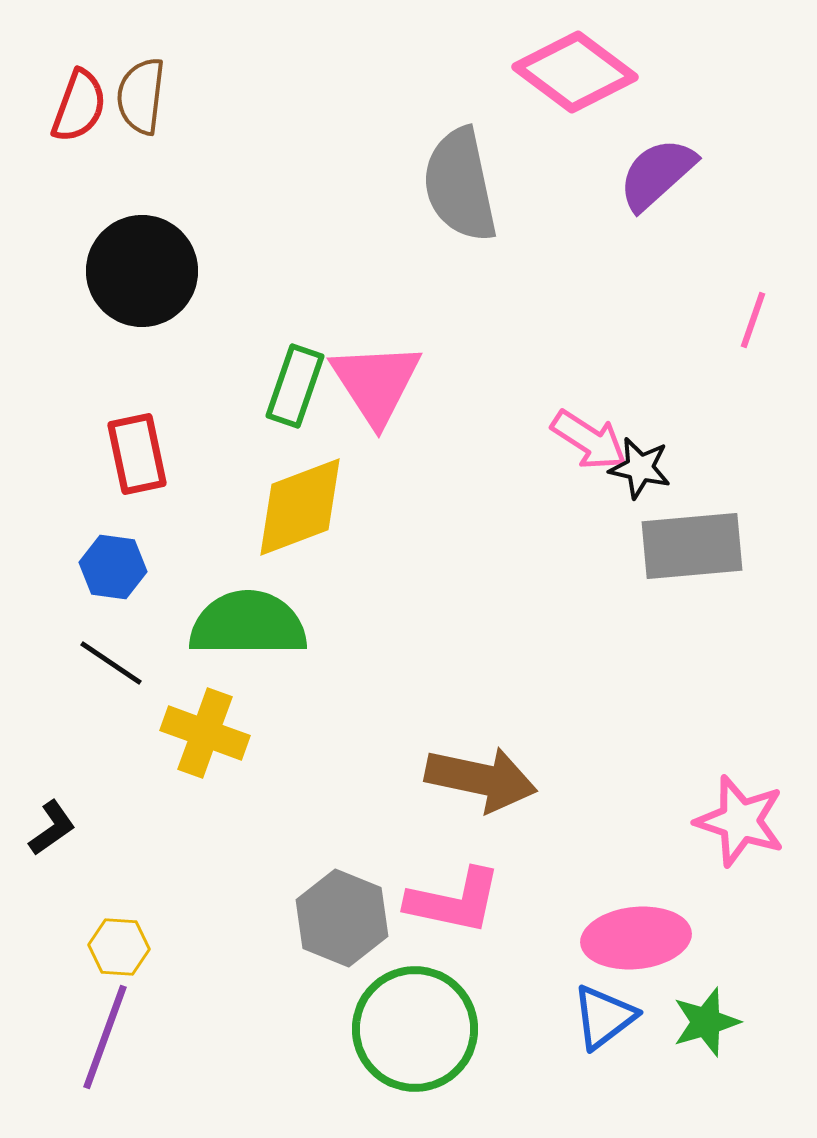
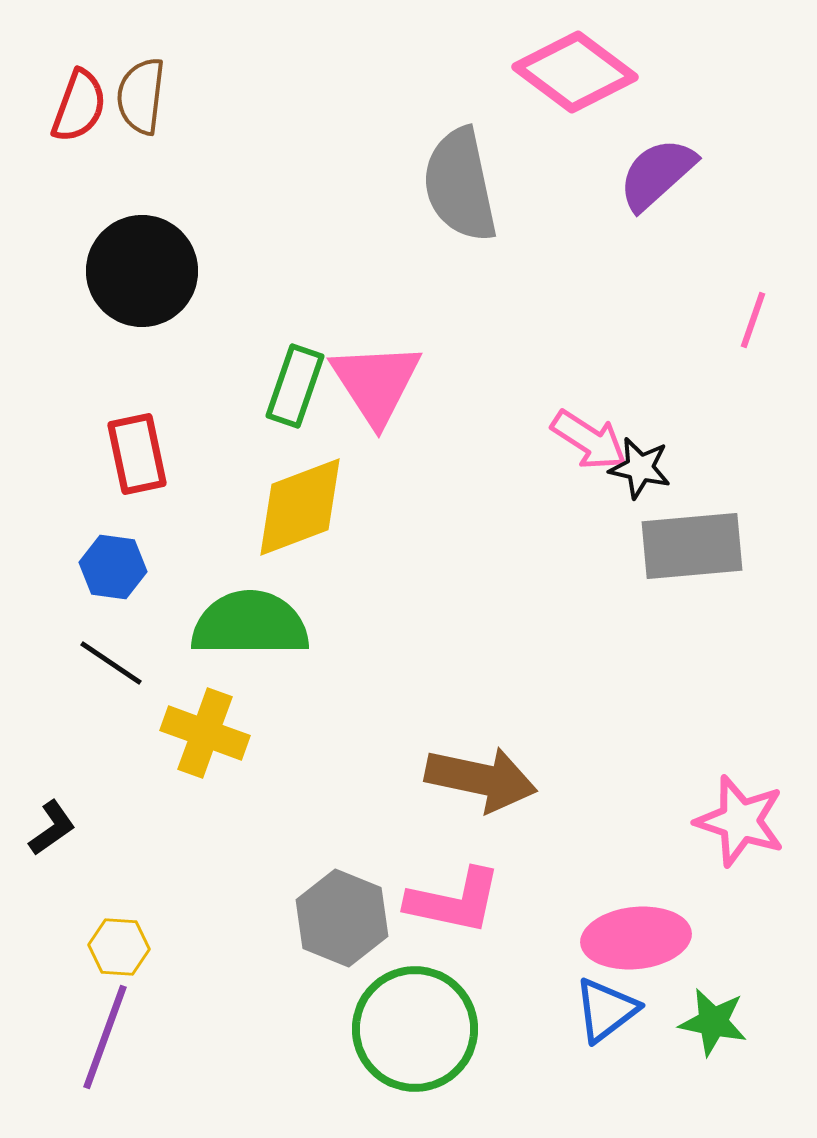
green semicircle: moved 2 px right
blue triangle: moved 2 px right, 7 px up
green star: moved 7 px right; rotated 28 degrees clockwise
